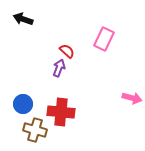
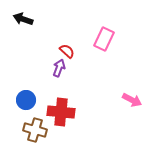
pink arrow: moved 2 px down; rotated 12 degrees clockwise
blue circle: moved 3 px right, 4 px up
